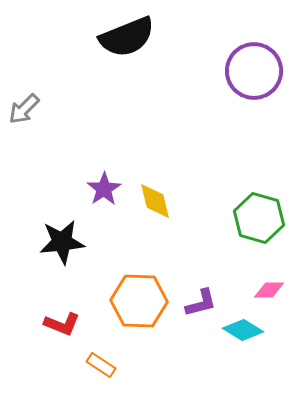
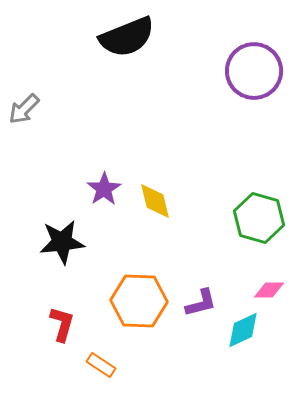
red L-shape: rotated 96 degrees counterclockwise
cyan diamond: rotated 57 degrees counterclockwise
